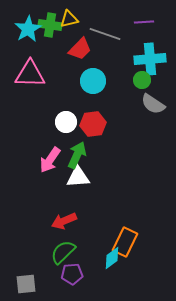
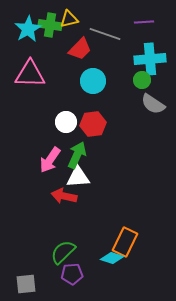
red arrow: moved 25 px up; rotated 35 degrees clockwise
cyan diamond: rotated 55 degrees clockwise
